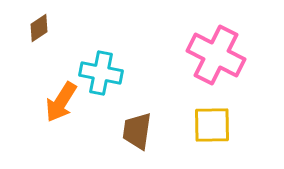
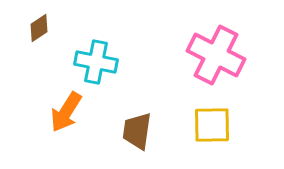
cyan cross: moved 5 px left, 11 px up
orange arrow: moved 5 px right, 10 px down
